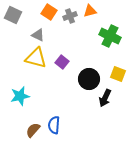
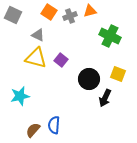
purple square: moved 1 px left, 2 px up
